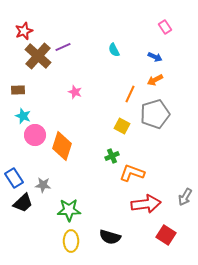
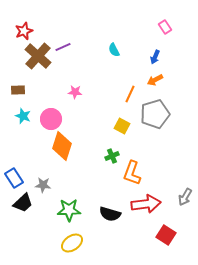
blue arrow: rotated 88 degrees clockwise
pink star: rotated 16 degrees counterclockwise
pink circle: moved 16 px right, 16 px up
orange L-shape: rotated 90 degrees counterclockwise
black semicircle: moved 23 px up
yellow ellipse: moved 1 px right, 2 px down; rotated 55 degrees clockwise
